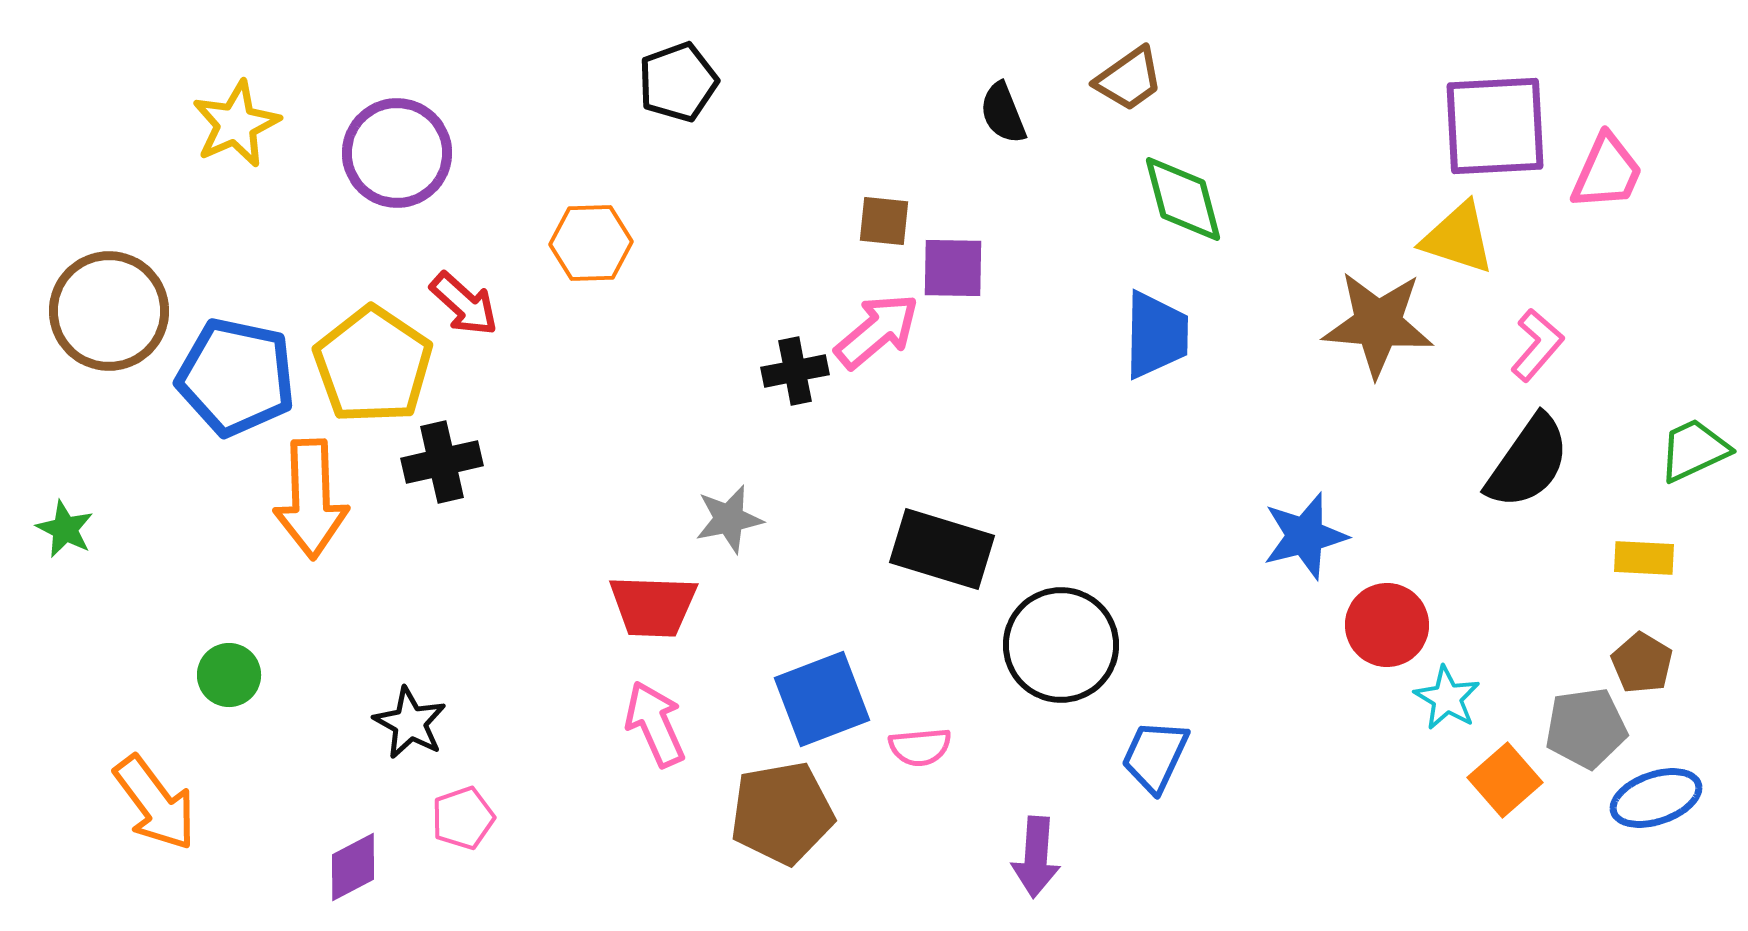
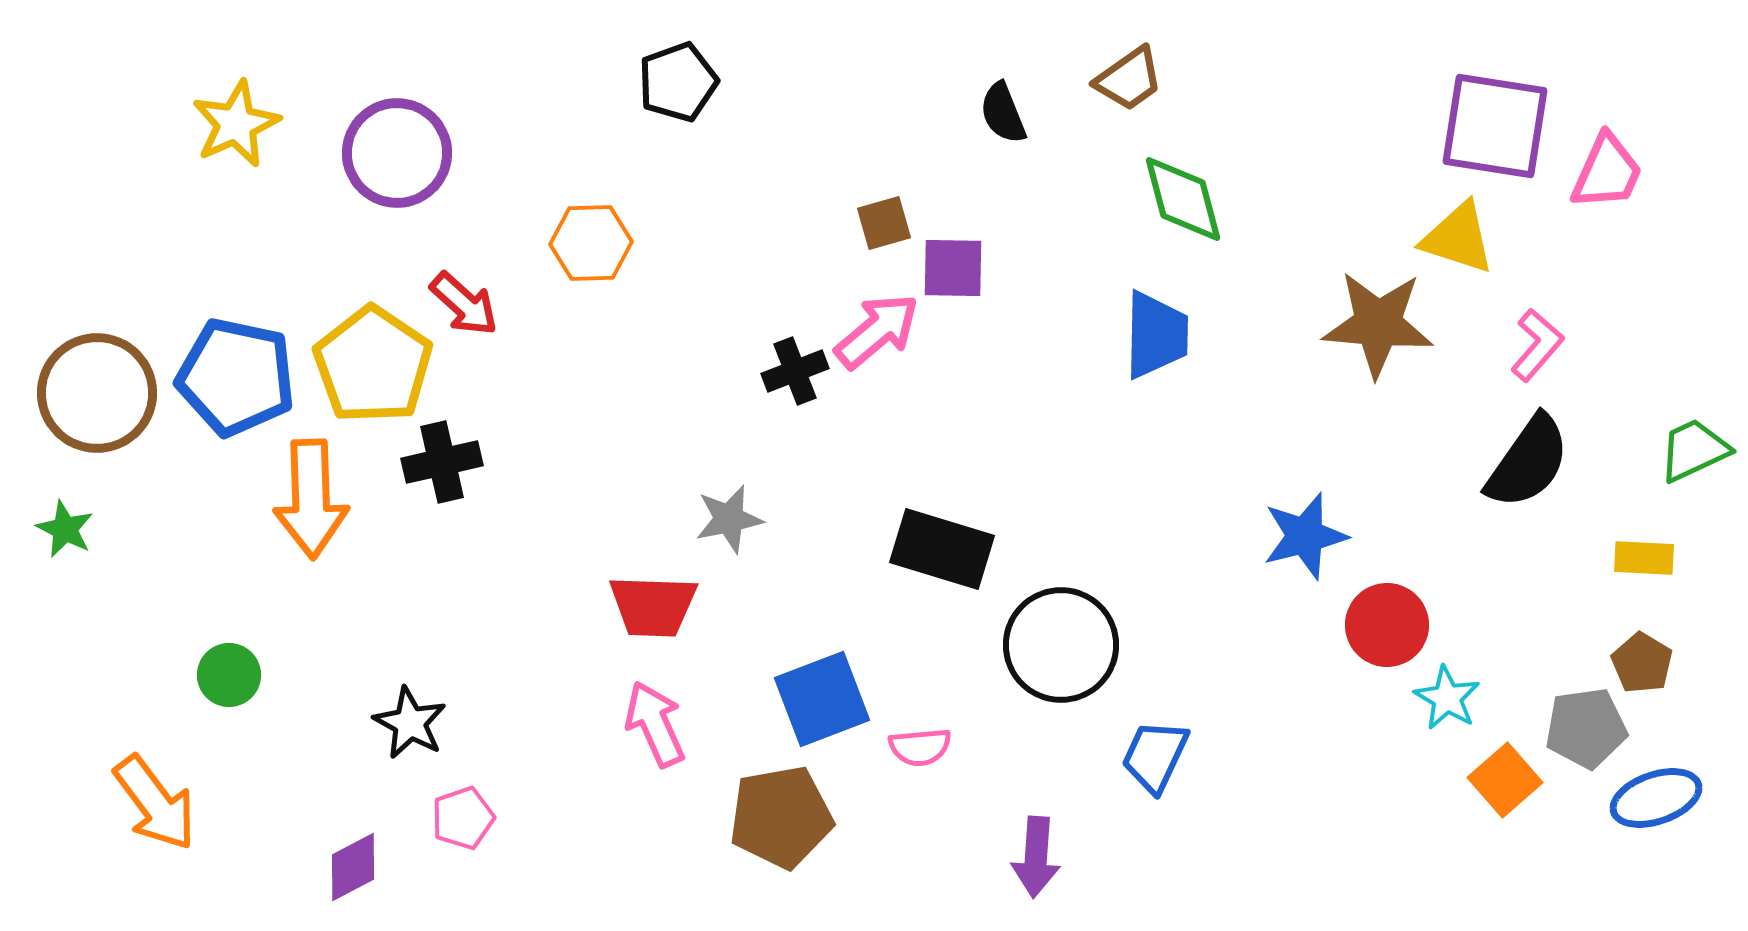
purple square at (1495, 126): rotated 12 degrees clockwise
brown square at (884, 221): moved 2 px down; rotated 22 degrees counterclockwise
brown circle at (109, 311): moved 12 px left, 82 px down
black cross at (795, 371): rotated 10 degrees counterclockwise
brown pentagon at (782, 813): moved 1 px left, 4 px down
